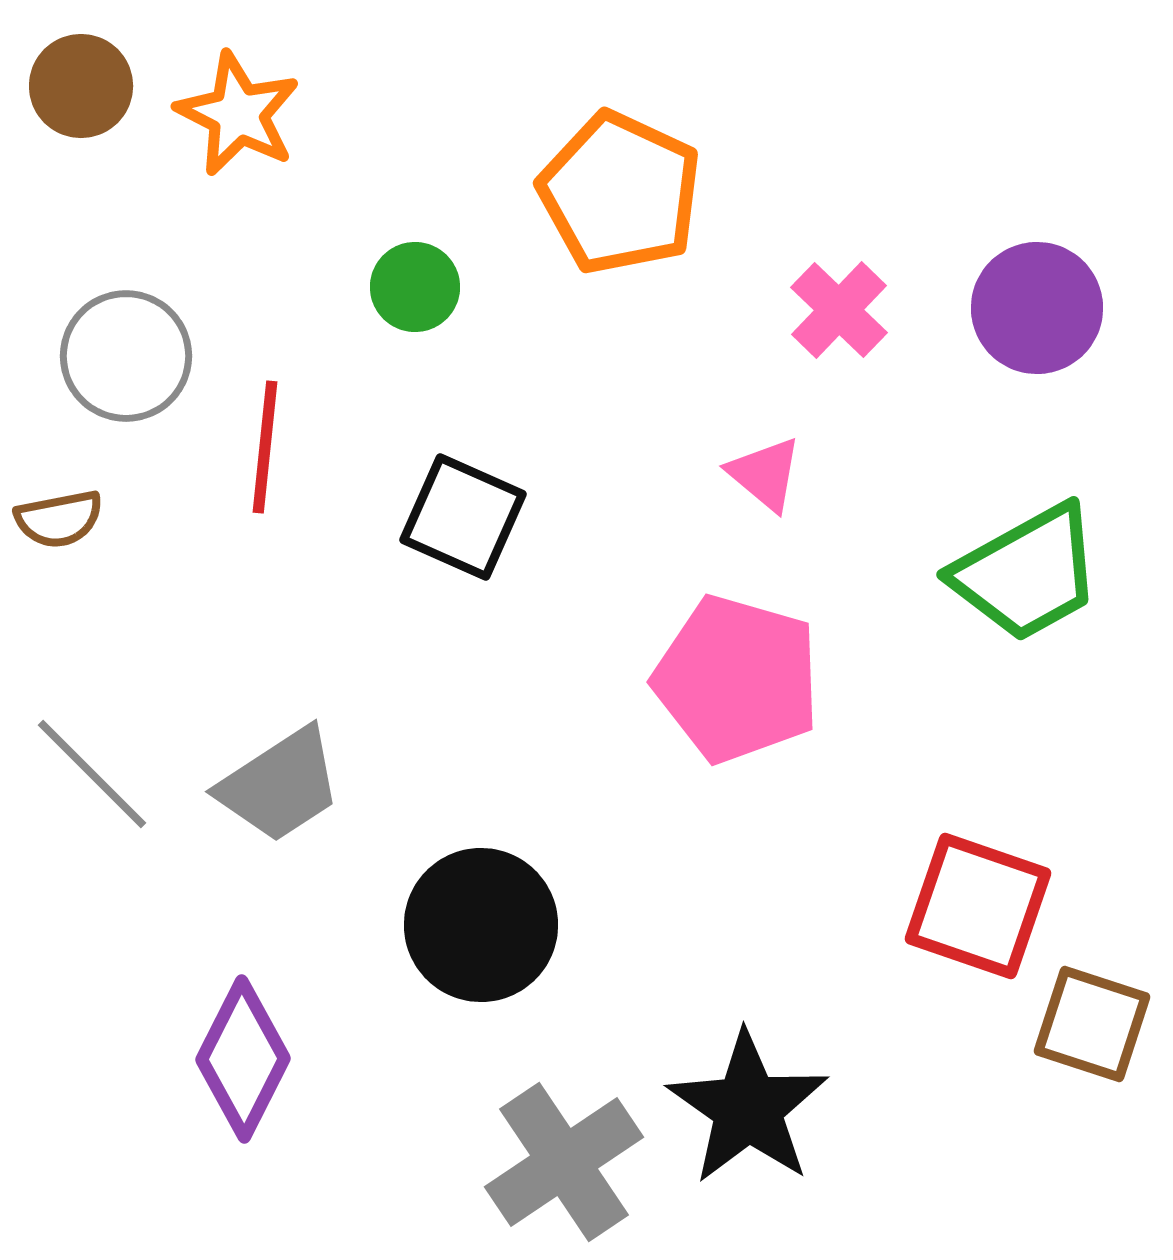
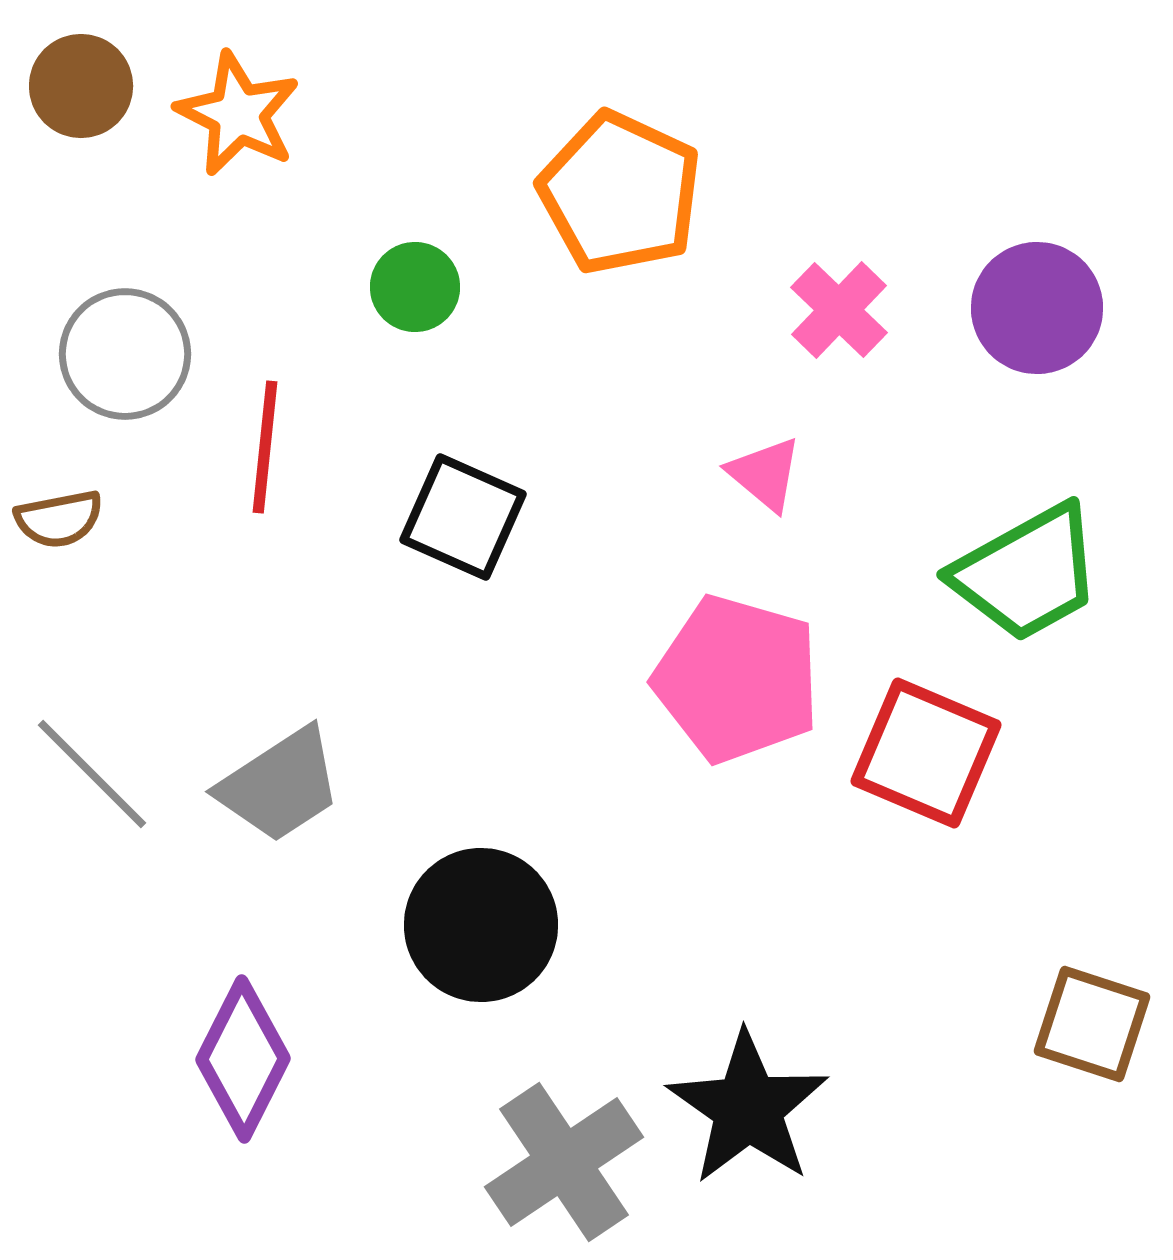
gray circle: moved 1 px left, 2 px up
red square: moved 52 px left, 153 px up; rotated 4 degrees clockwise
